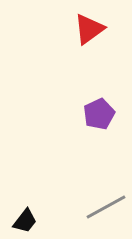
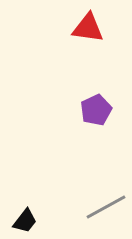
red triangle: moved 1 px left, 1 px up; rotated 44 degrees clockwise
purple pentagon: moved 3 px left, 4 px up
